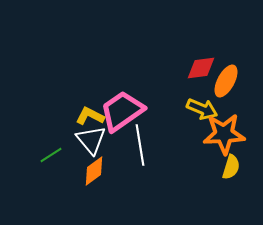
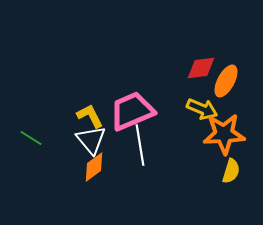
pink trapezoid: moved 10 px right; rotated 12 degrees clockwise
yellow L-shape: rotated 36 degrees clockwise
green line: moved 20 px left, 17 px up; rotated 65 degrees clockwise
yellow semicircle: moved 4 px down
orange diamond: moved 4 px up
